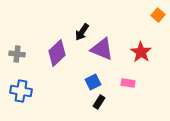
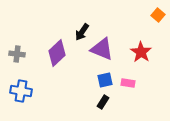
blue square: moved 12 px right, 2 px up; rotated 14 degrees clockwise
black rectangle: moved 4 px right
